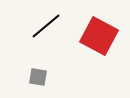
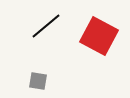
gray square: moved 4 px down
